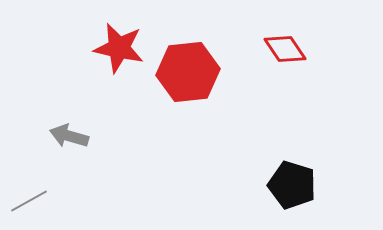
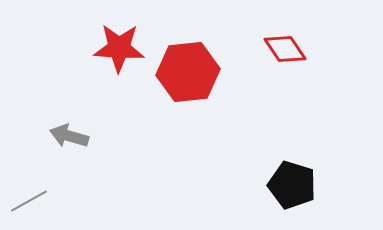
red star: rotated 9 degrees counterclockwise
